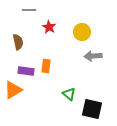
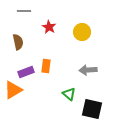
gray line: moved 5 px left, 1 px down
gray arrow: moved 5 px left, 14 px down
purple rectangle: moved 1 px down; rotated 28 degrees counterclockwise
